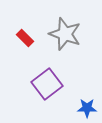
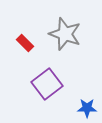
red rectangle: moved 5 px down
